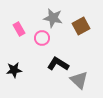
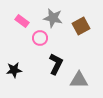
pink rectangle: moved 3 px right, 8 px up; rotated 24 degrees counterclockwise
pink circle: moved 2 px left
black L-shape: moved 2 px left; rotated 85 degrees clockwise
gray triangle: rotated 42 degrees counterclockwise
